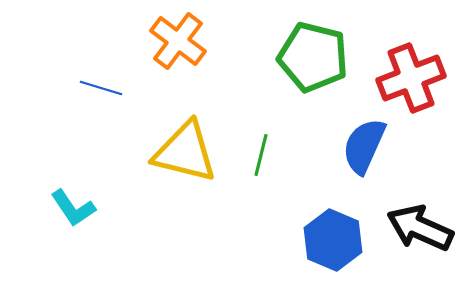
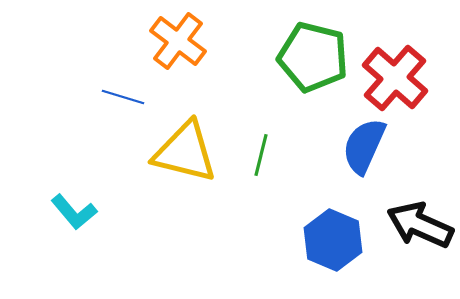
red cross: moved 16 px left; rotated 28 degrees counterclockwise
blue line: moved 22 px right, 9 px down
cyan L-shape: moved 1 px right, 4 px down; rotated 6 degrees counterclockwise
black arrow: moved 3 px up
